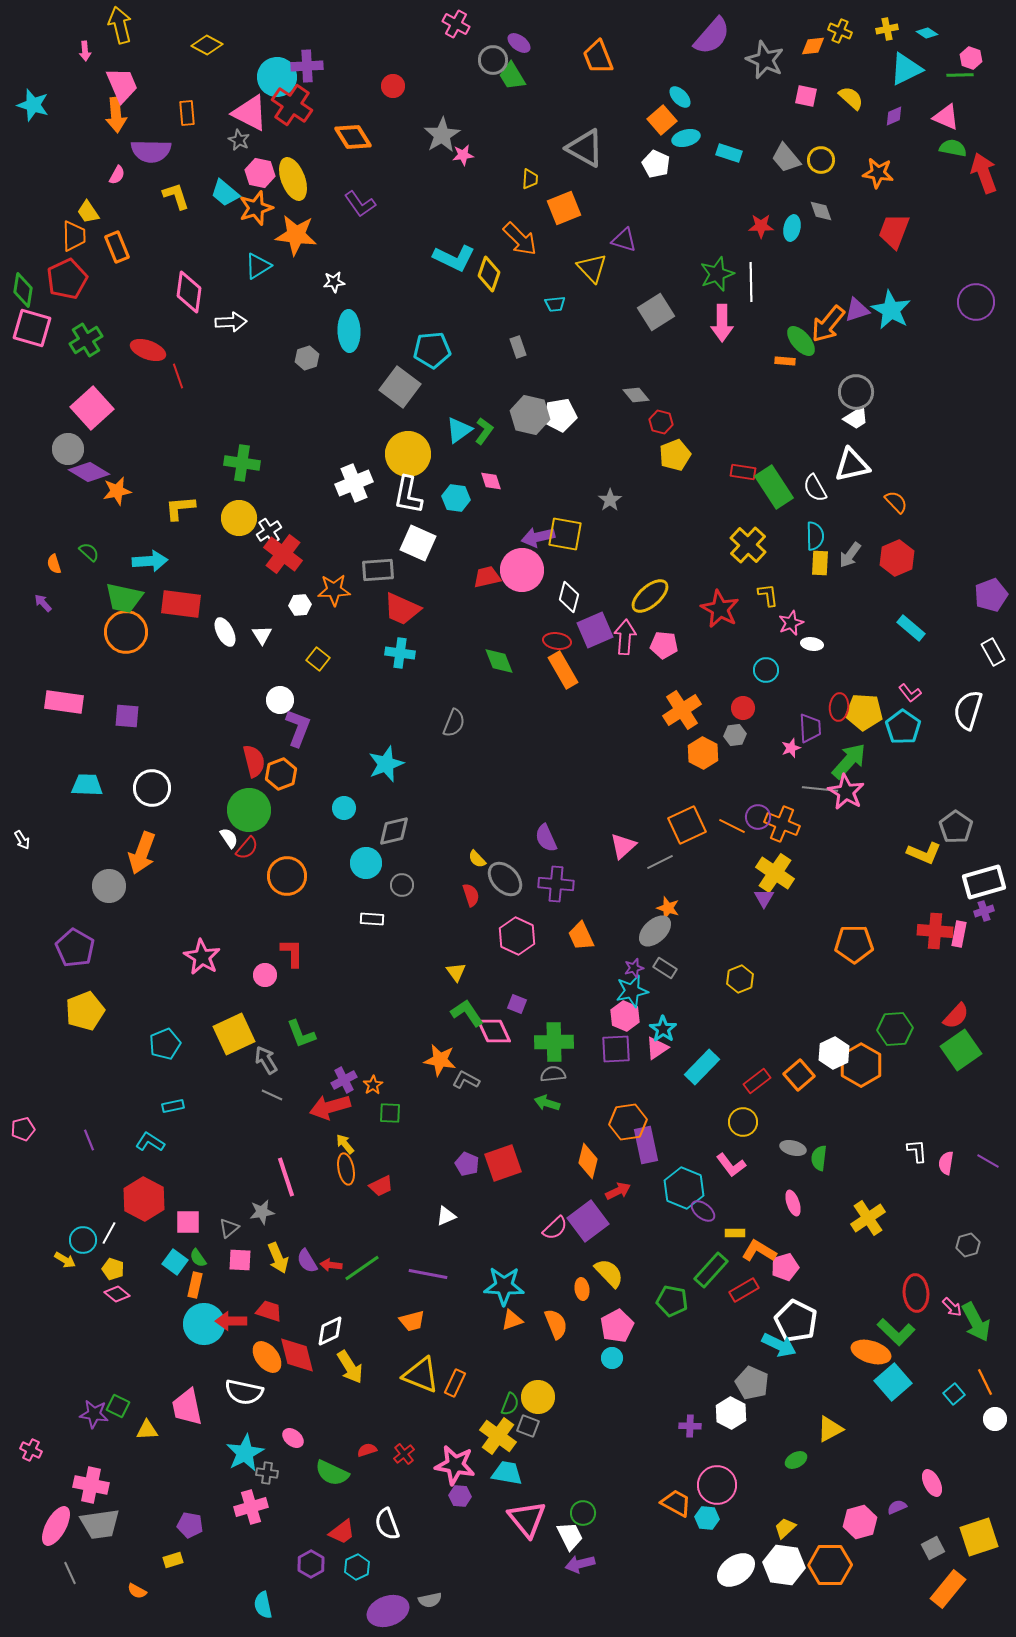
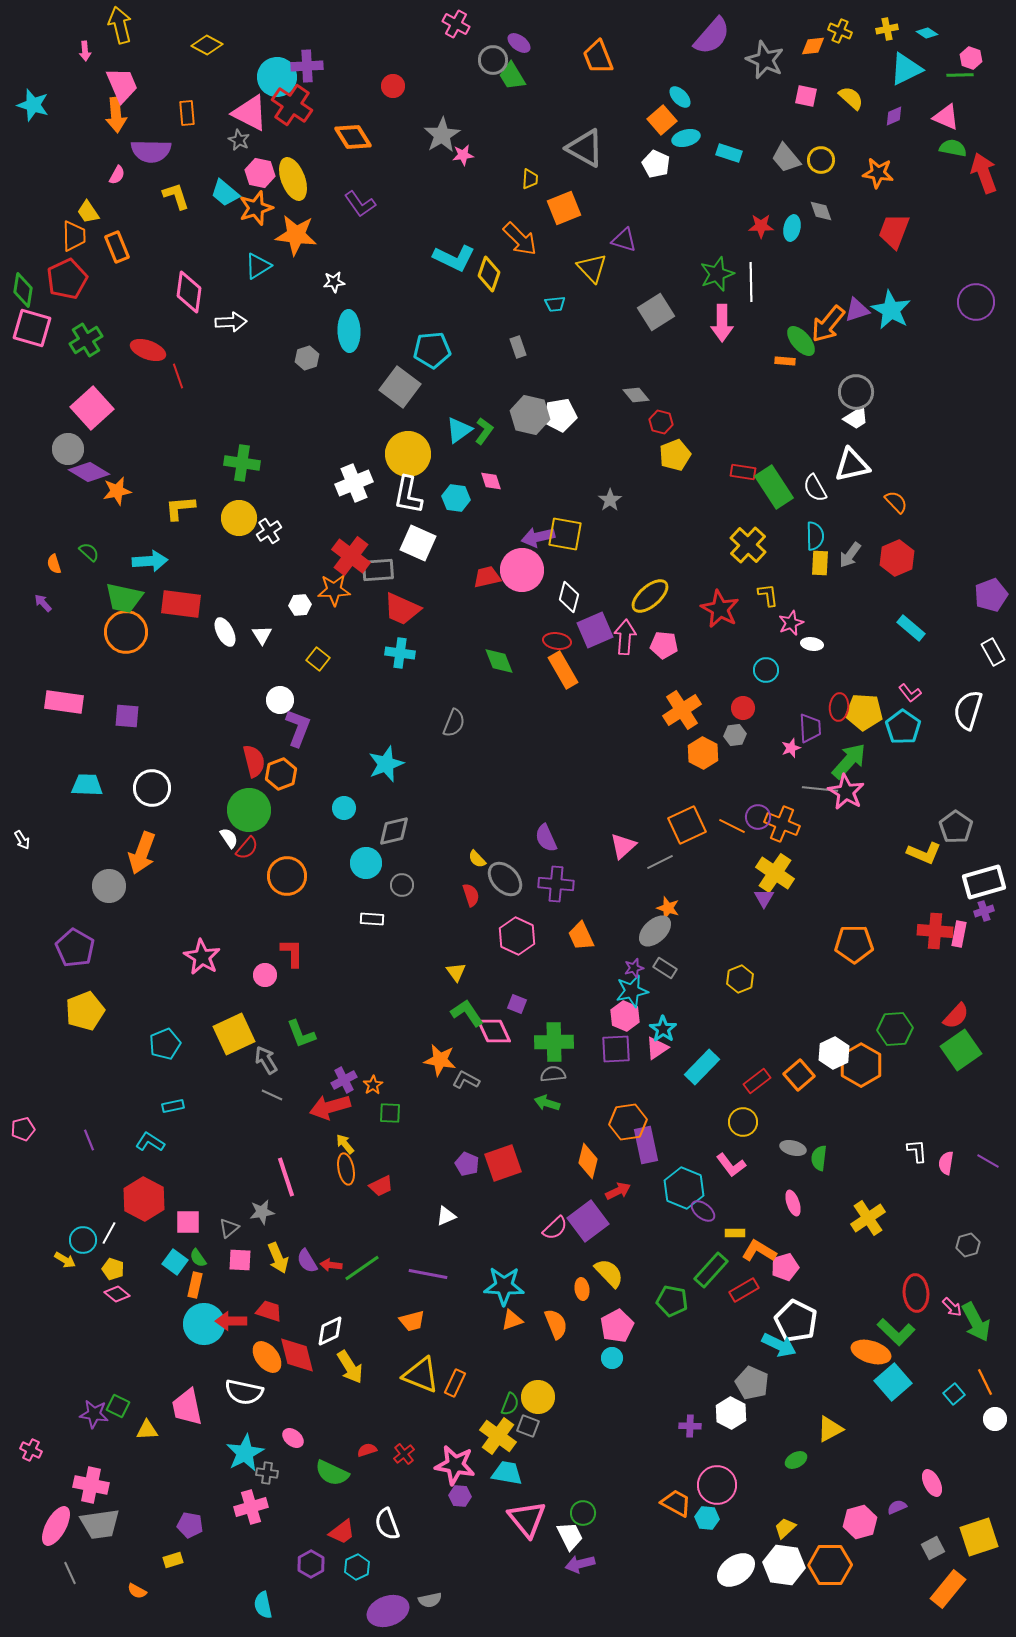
red cross at (283, 554): moved 68 px right, 2 px down
